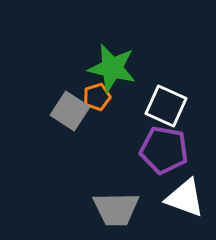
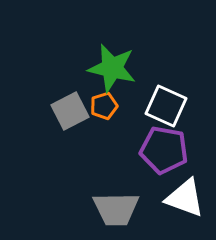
orange pentagon: moved 7 px right, 9 px down
gray square: rotated 30 degrees clockwise
